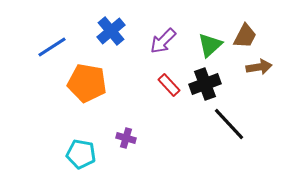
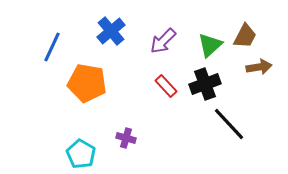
blue line: rotated 32 degrees counterclockwise
red rectangle: moved 3 px left, 1 px down
cyan pentagon: rotated 20 degrees clockwise
